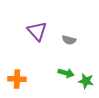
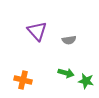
gray semicircle: rotated 24 degrees counterclockwise
orange cross: moved 6 px right, 1 px down; rotated 12 degrees clockwise
